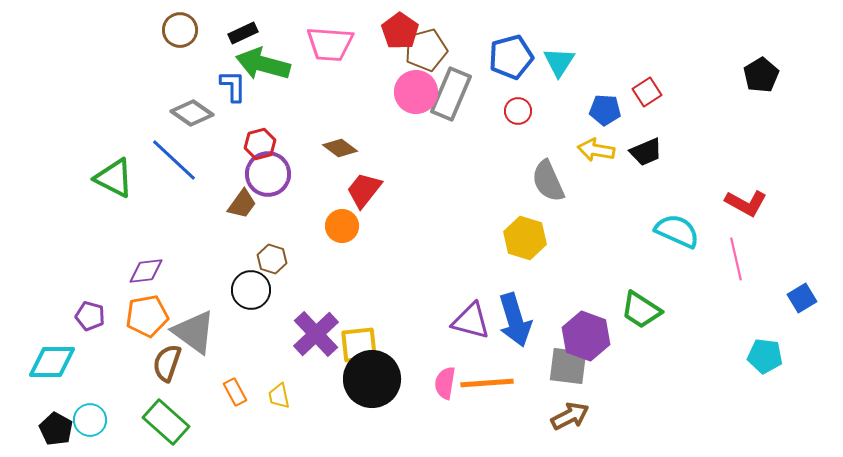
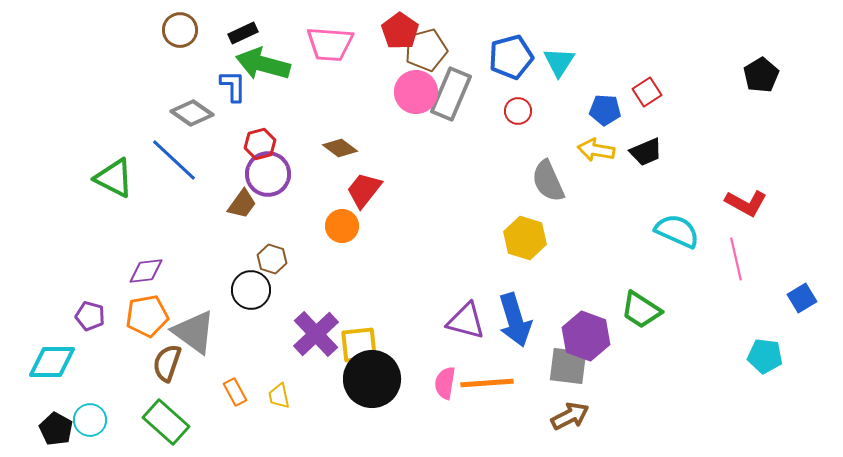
purple triangle at (471, 321): moved 5 px left
